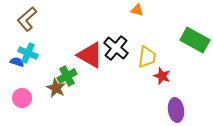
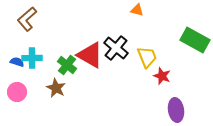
cyan cross: moved 4 px right, 5 px down; rotated 24 degrees counterclockwise
yellow trapezoid: rotated 30 degrees counterclockwise
green cross: moved 11 px up; rotated 24 degrees counterclockwise
pink circle: moved 5 px left, 6 px up
